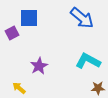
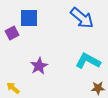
yellow arrow: moved 6 px left
